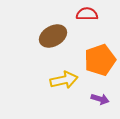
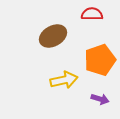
red semicircle: moved 5 px right
